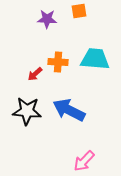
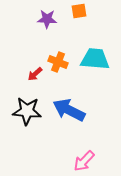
orange cross: rotated 18 degrees clockwise
